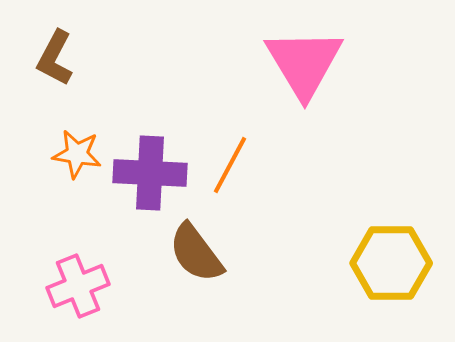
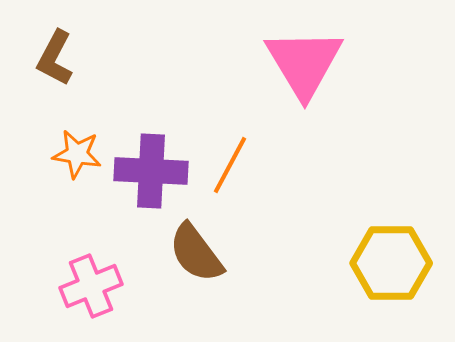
purple cross: moved 1 px right, 2 px up
pink cross: moved 13 px right
